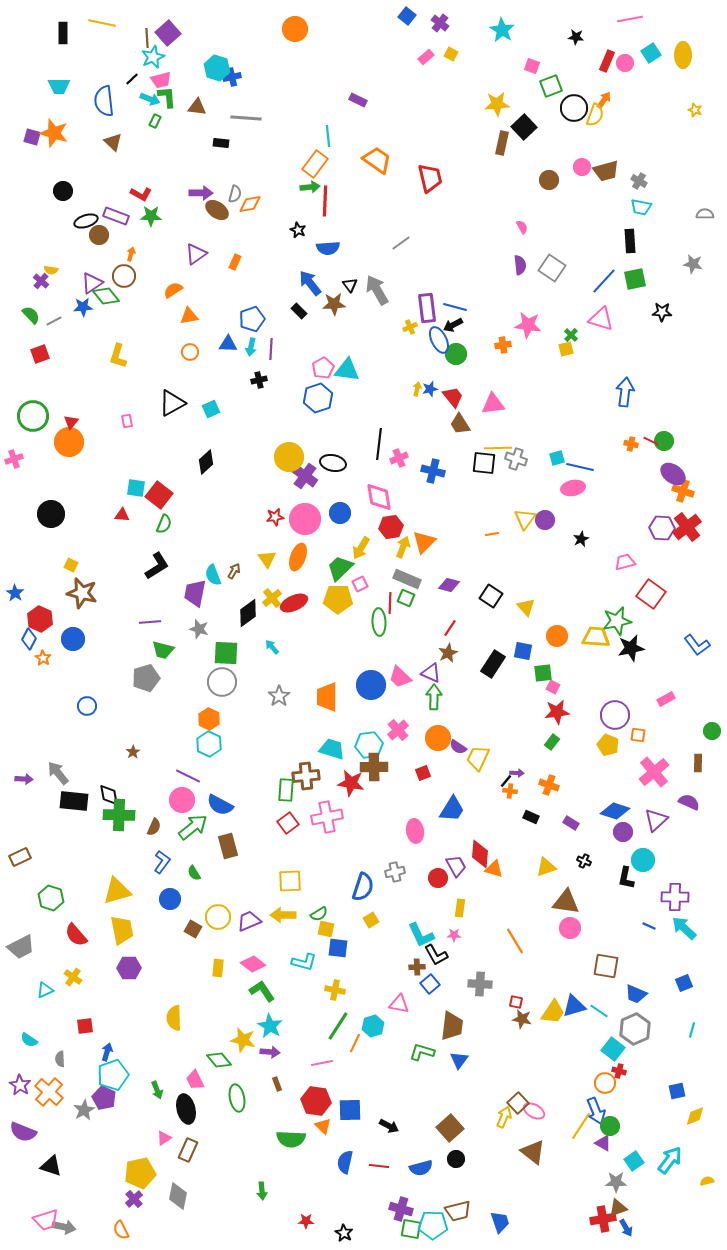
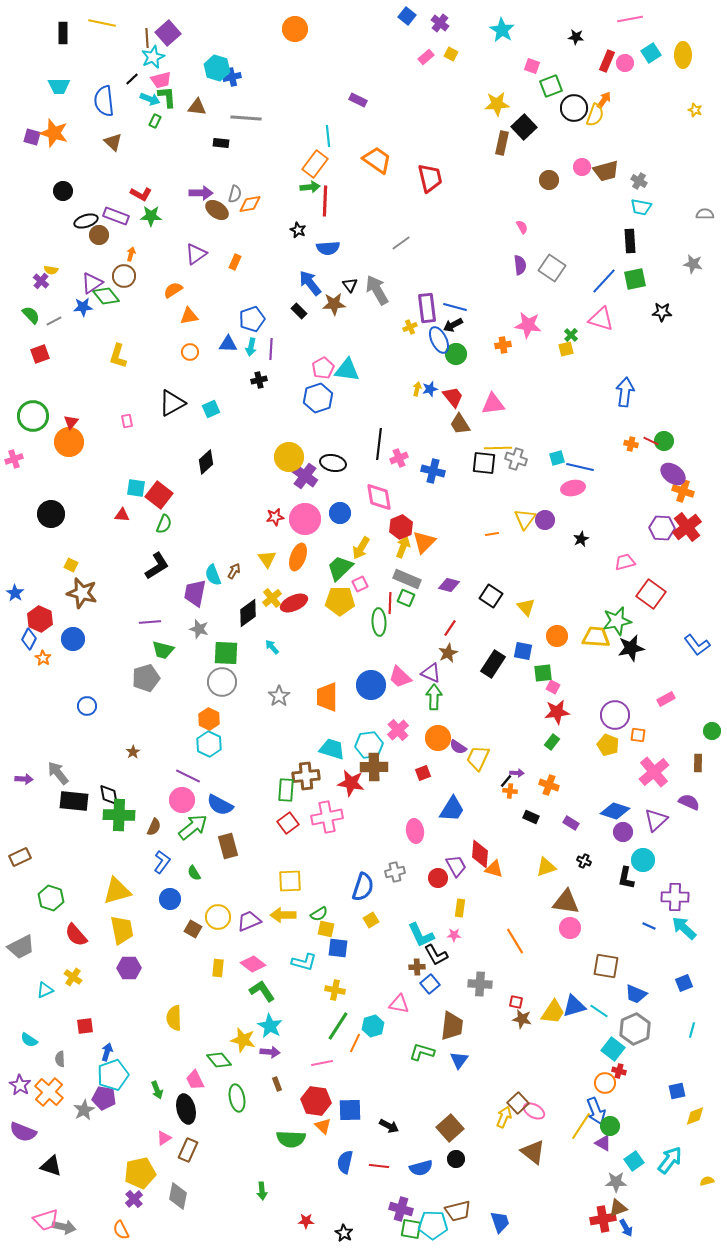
red hexagon at (391, 527): moved 10 px right; rotated 15 degrees counterclockwise
yellow pentagon at (338, 599): moved 2 px right, 2 px down
purple pentagon at (104, 1098): rotated 15 degrees counterclockwise
